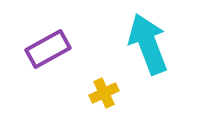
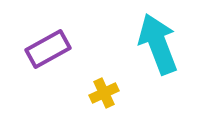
cyan arrow: moved 10 px right
